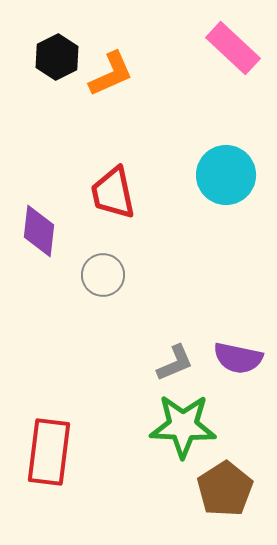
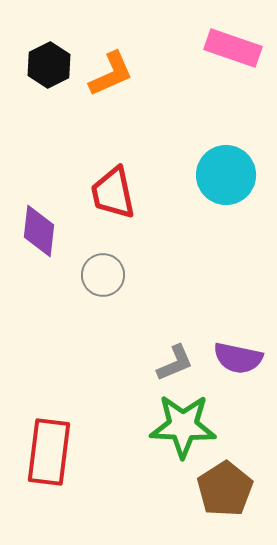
pink rectangle: rotated 24 degrees counterclockwise
black hexagon: moved 8 px left, 8 px down
